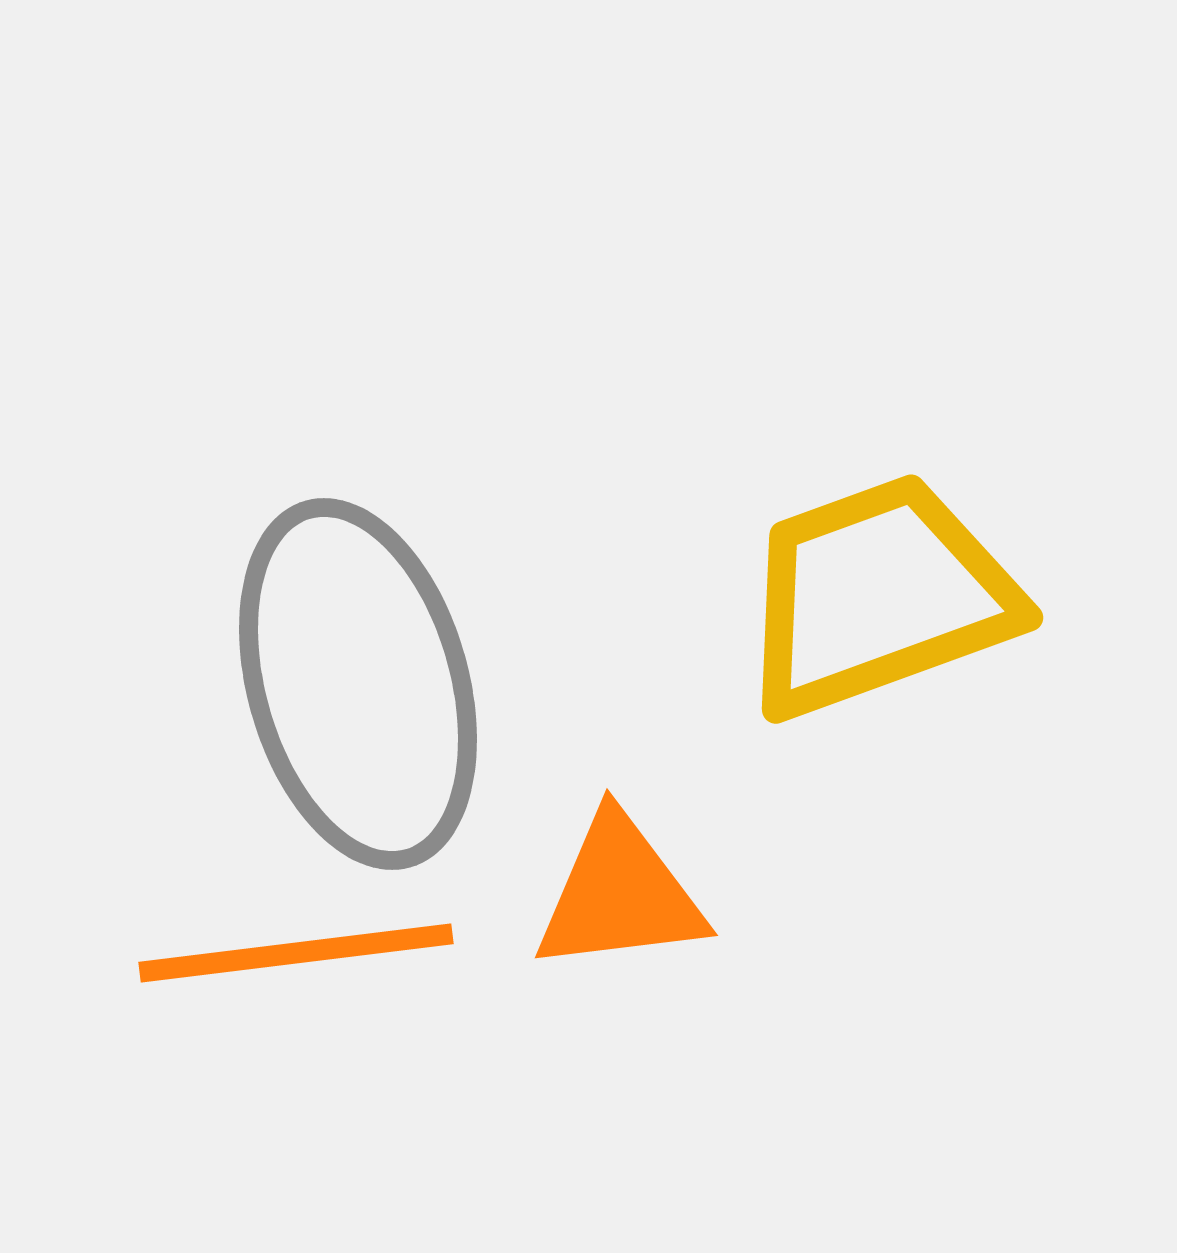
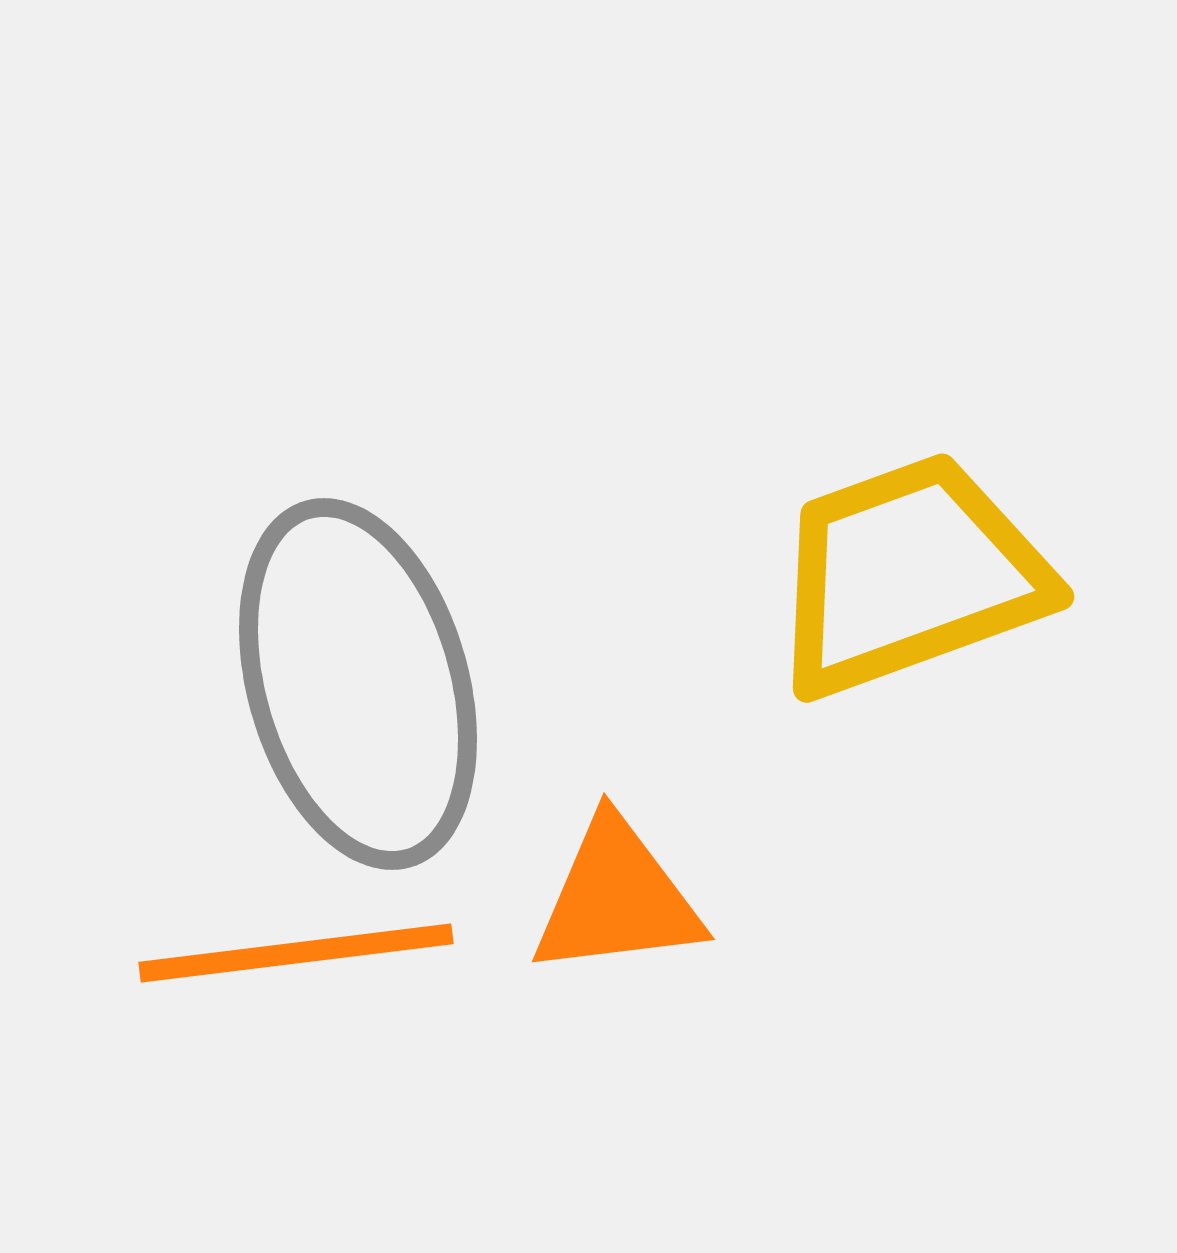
yellow trapezoid: moved 31 px right, 21 px up
orange triangle: moved 3 px left, 4 px down
